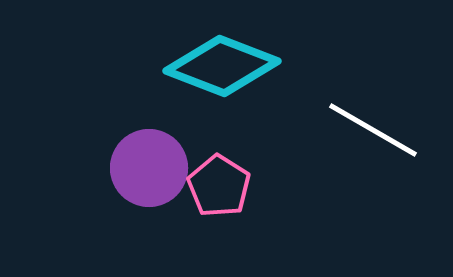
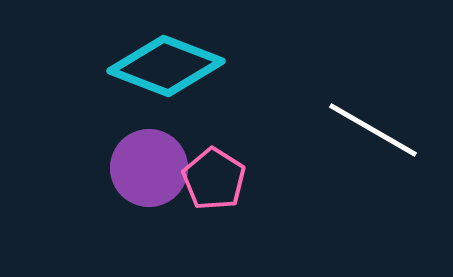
cyan diamond: moved 56 px left
pink pentagon: moved 5 px left, 7 px up
